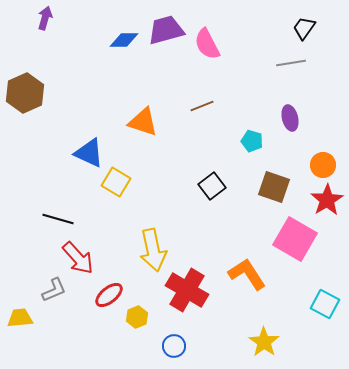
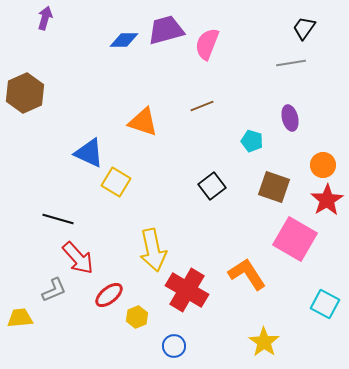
pink semicircle: rotated 48 degrees clockwise
